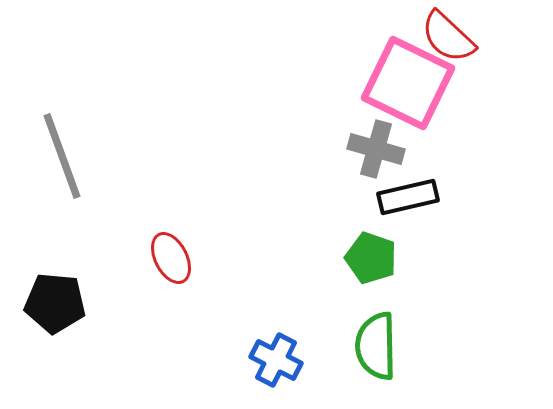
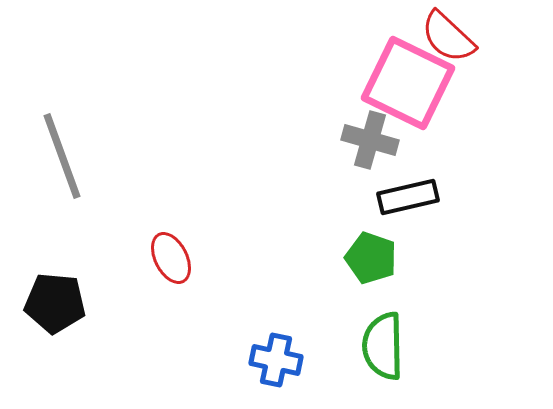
gray cross: moved 6 px left, 9 px up
green semicircle: moved 7 px right
blue cross: rotated 15 degrees counterclockwise
